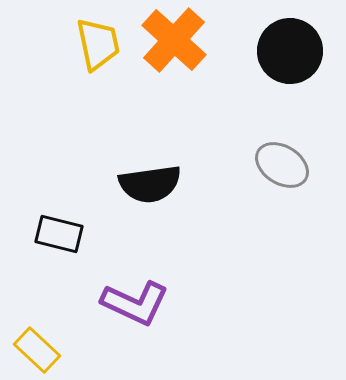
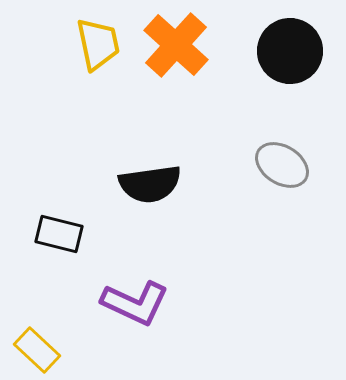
orange cross: moved 2 px right, 5 px down
